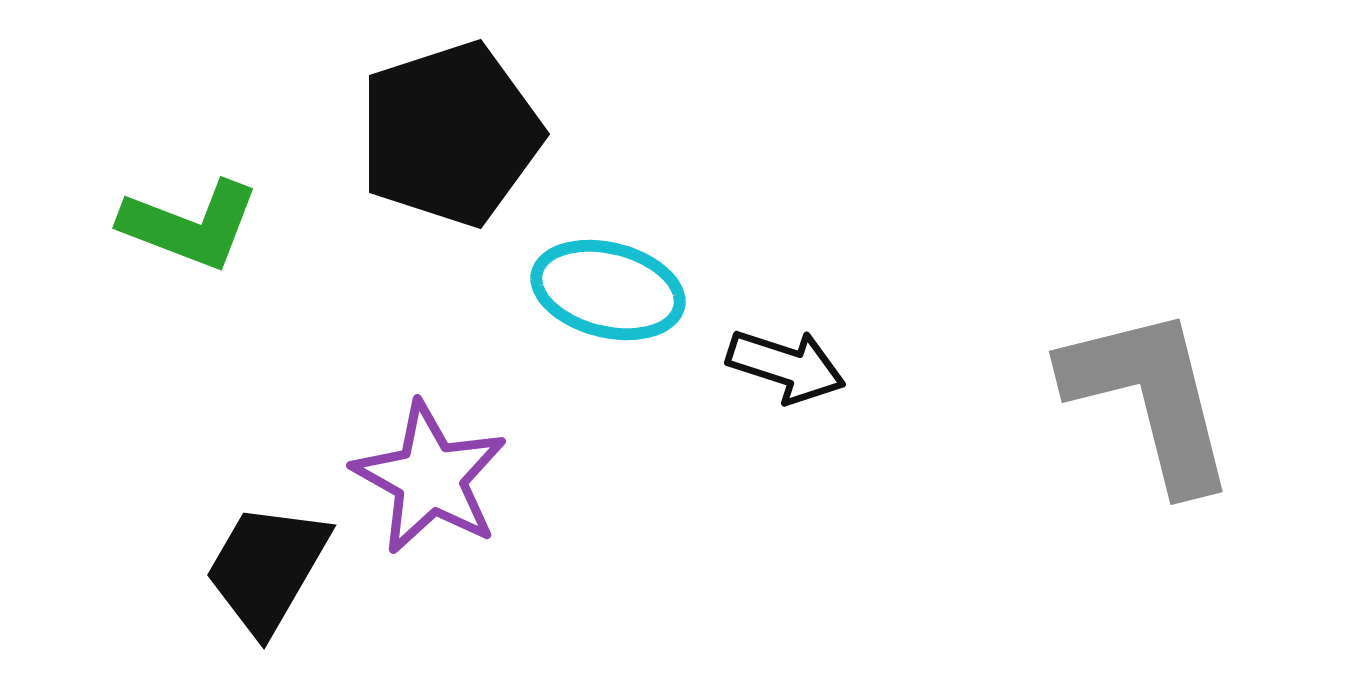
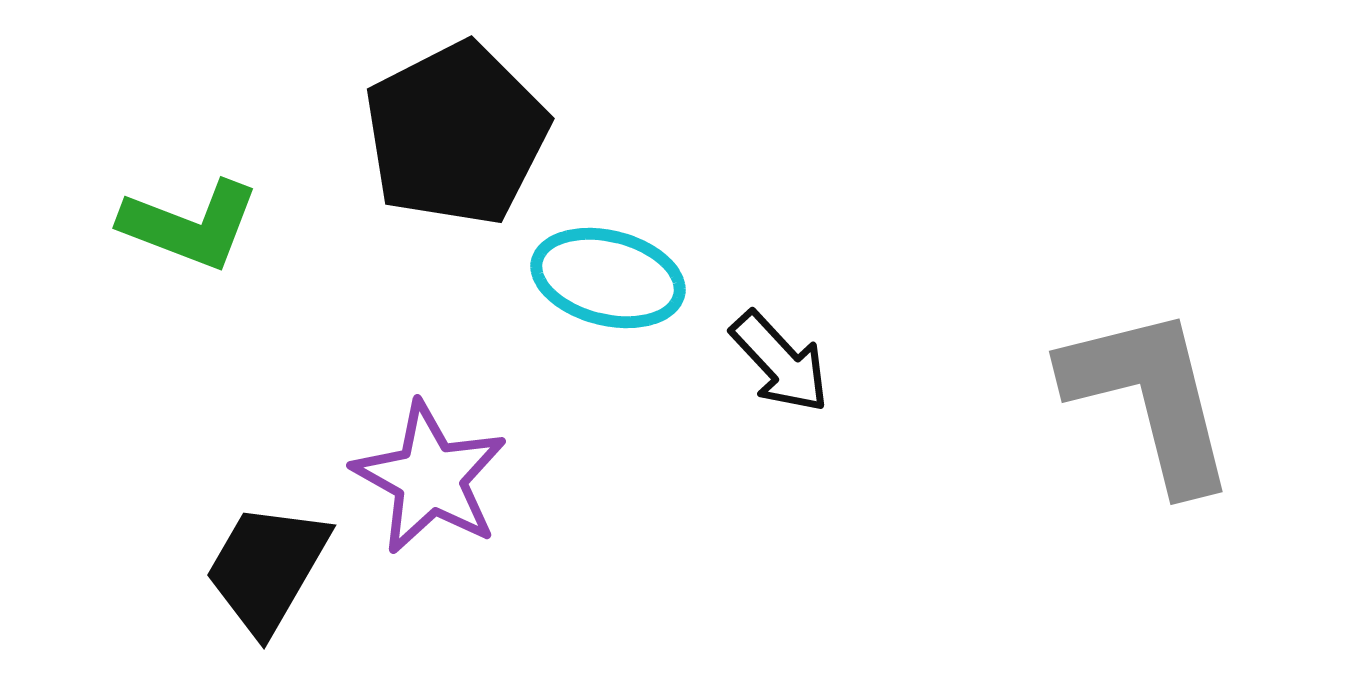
black pentagon: moved 6 px right; rotated 9 degrees counterclockwise
cyan ellipse: moved 12 px up
black arrow: moved 6 px left, 4 px up; rotated 29 degrees clockwise
